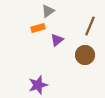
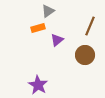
purple star: rotated 24 degrees counterclockwise
